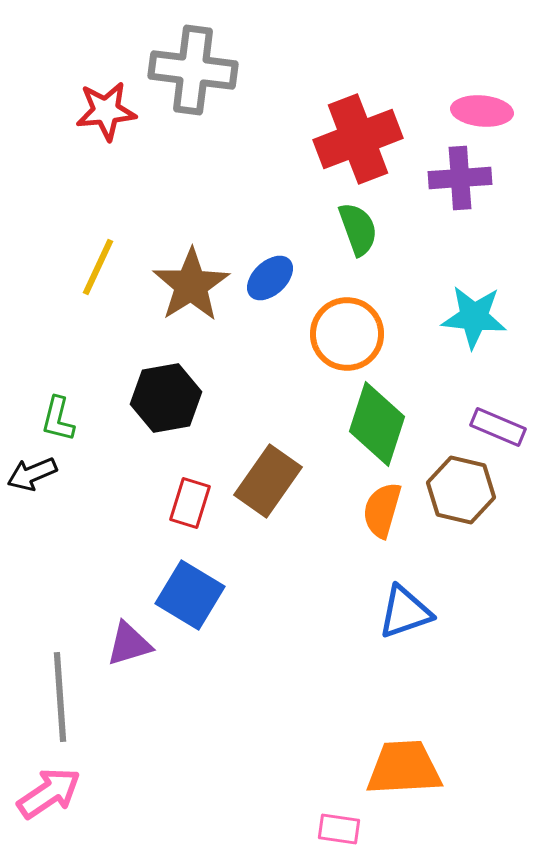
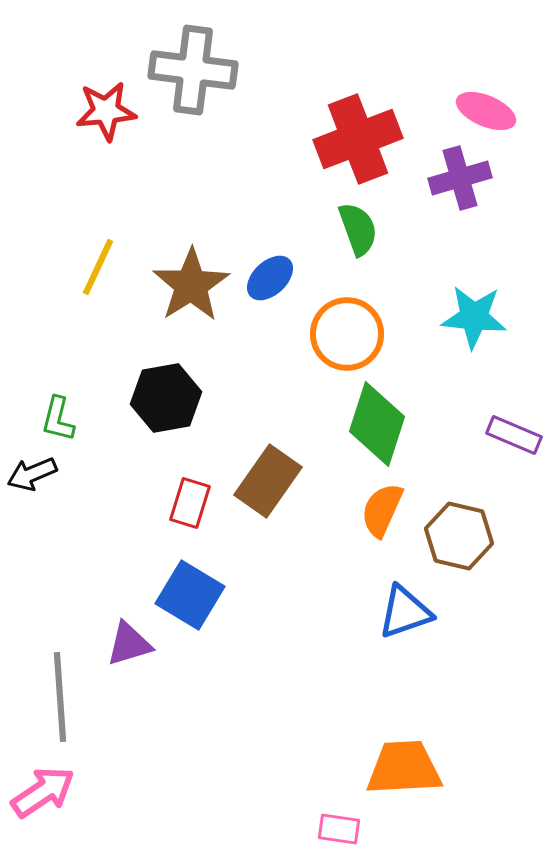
pink ellipse: moved 4 px right; rotated 18 degrees clockwise
purple cross: rotated 12 degrees counterclockwise
purple rectangle: moved 16 px right, 8 px down
brown hexagon: moved 2 px left, 46 px down
orange semicircle: rotated 8 degrees clockwise
pink arrow: moved 6 px left, 1 px up
